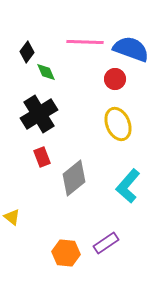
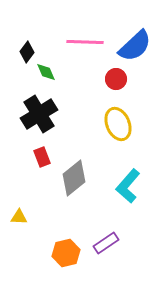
blue semicircle: moved 4 px right, 3 px up; rotated 117 degrees clockwise
red circle: moved 1 px right
yellow triangle: moved 7 px right; rotated 36 degrees counterclockwise
orange hexagon: rotated 20 degrees counterclockwise
